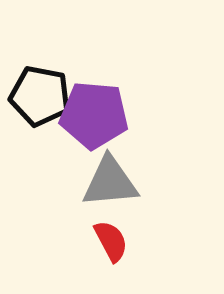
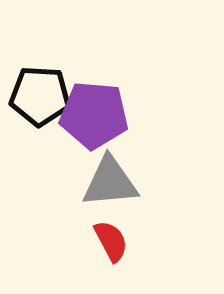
black pentagon: rotated 8 degrees counterclockwise
